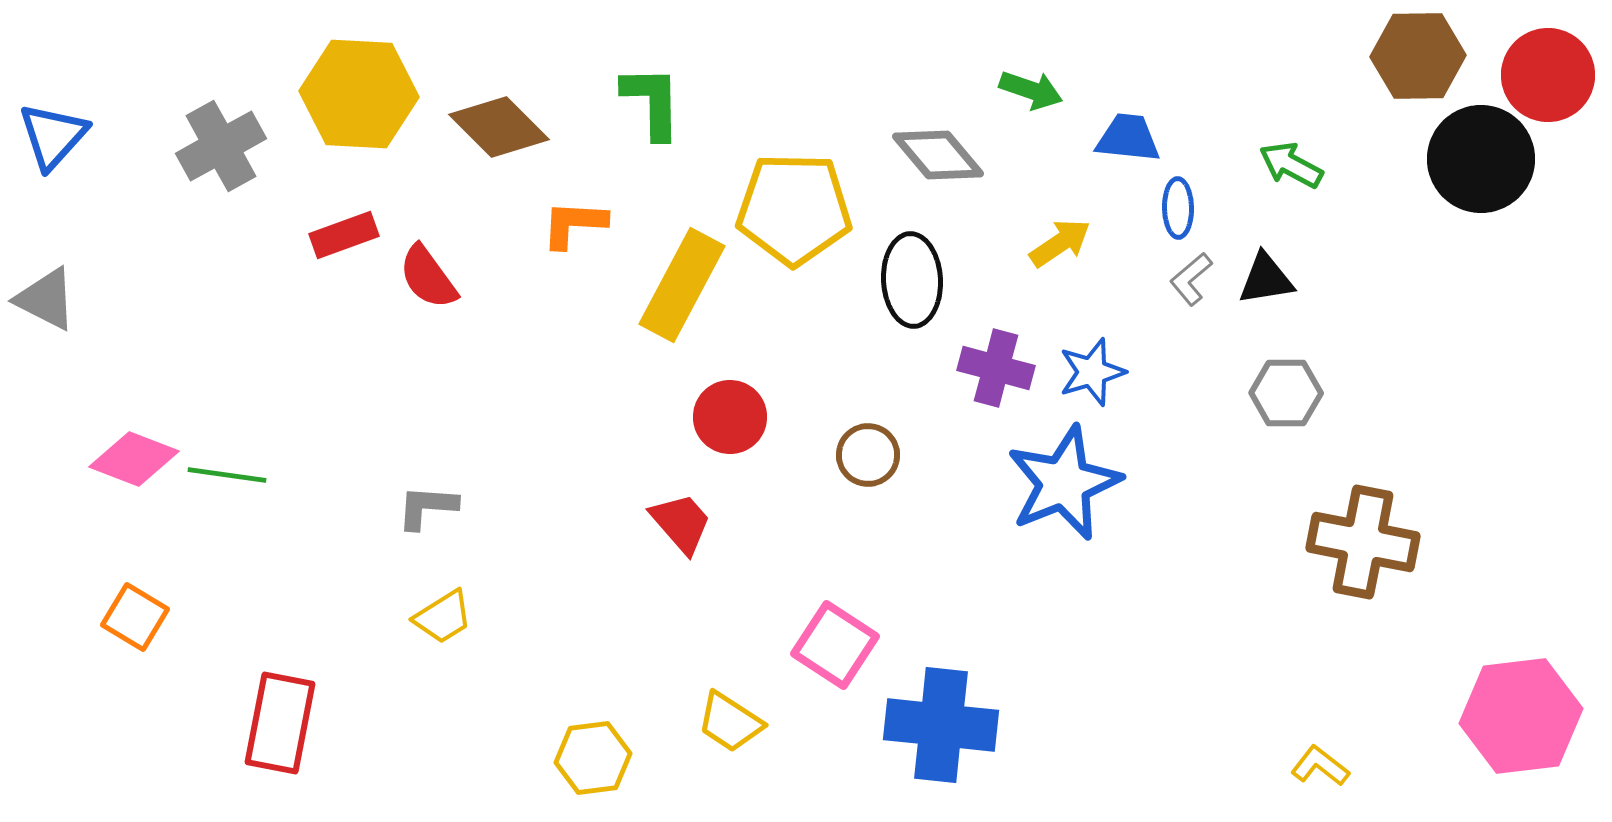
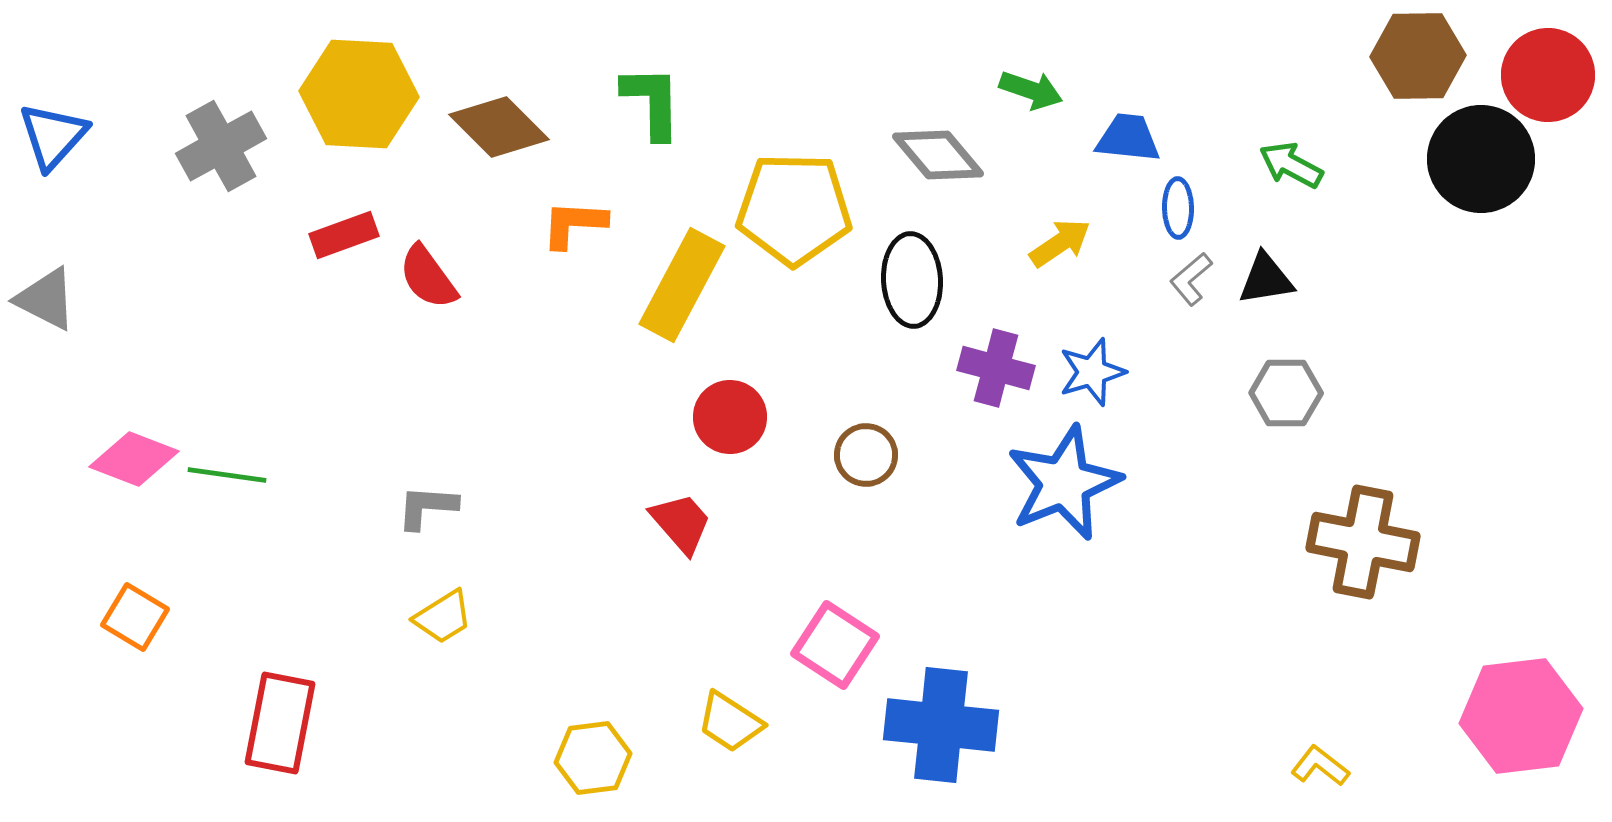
brown circle at (868, 455): moved 2 px left
